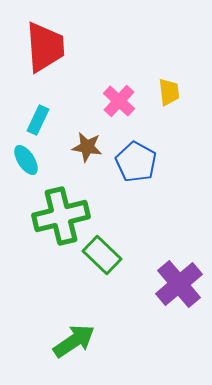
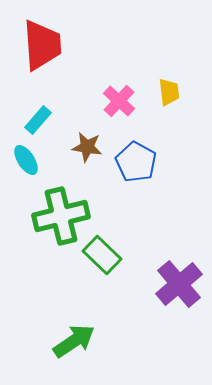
red trapezoid: moved 3 px left, 2 px up
cyan rectangle: rotated 16 degrees clockwise
